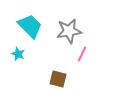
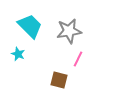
pink line: moved 4 px left, 5 px down
brown square: moved 1 px right, 1 px down
